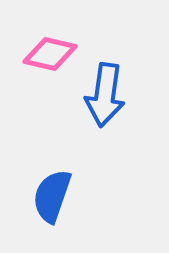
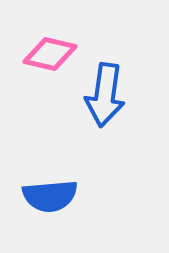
blue semicircle: moved 2 px left; rotated 114 degrees counterclockwise
